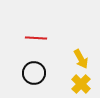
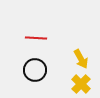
black circle: moved 1 px right, 3 px up
